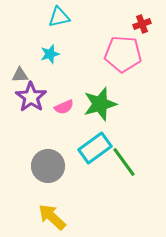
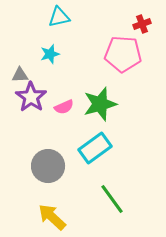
green line: moved 12 px left, 37 px down
